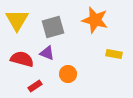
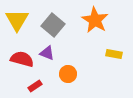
orange star: rotated 16 degrees clockwise
gray square: moved 2 px up; rotated 35 degrees counterclockwise
